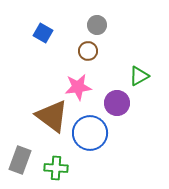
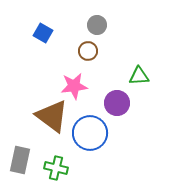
green triangle: rotated 25 degrees clockwise
pink star: moved 4 px left, 1 px up
gray rectangle: rotated 8 degrees counterclockwise
green cross: rotated 10 degrees clockwise
